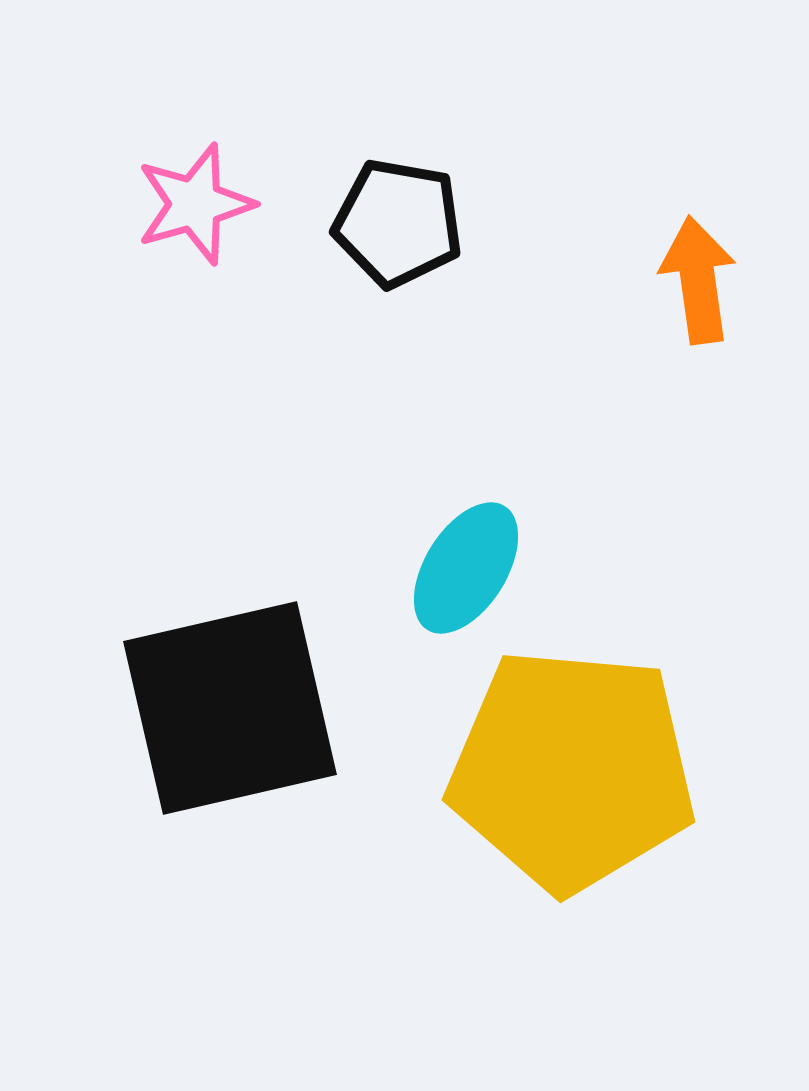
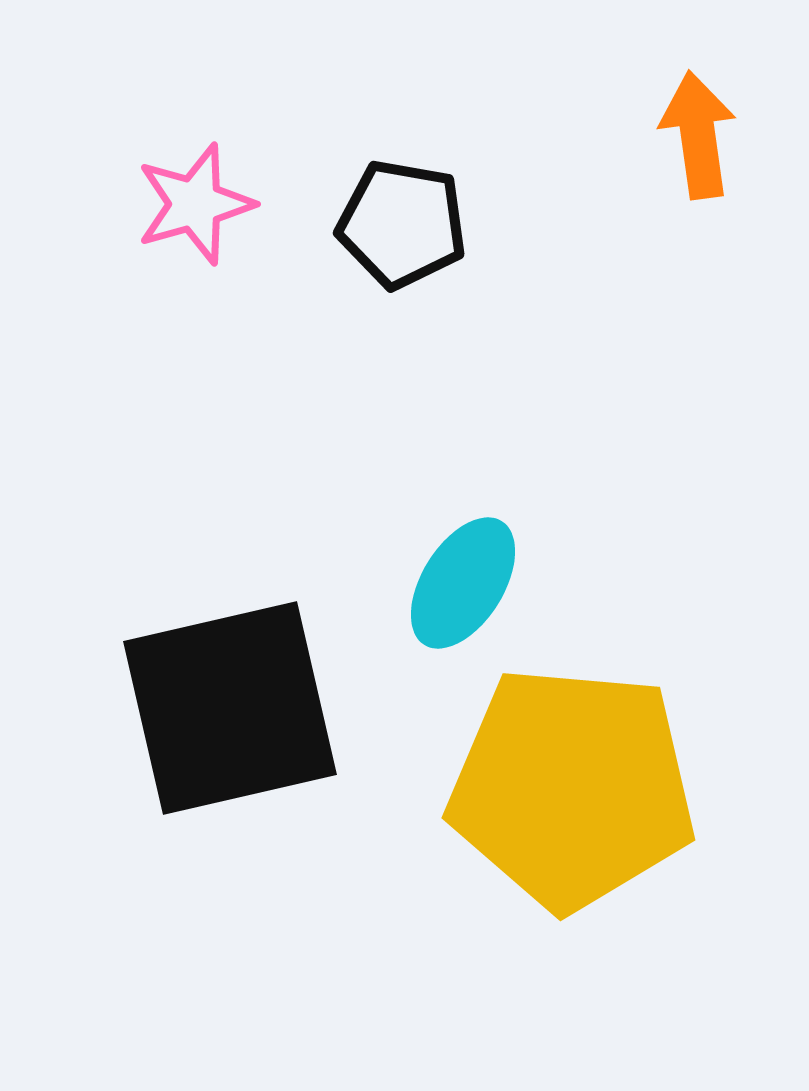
black pentagon: moved 4 px right, 1 px down
orange arrow: moved 145 px up
cyan ellipse: moved 3 px left, 15 px down
yellow pentagon: moved 18 px down
